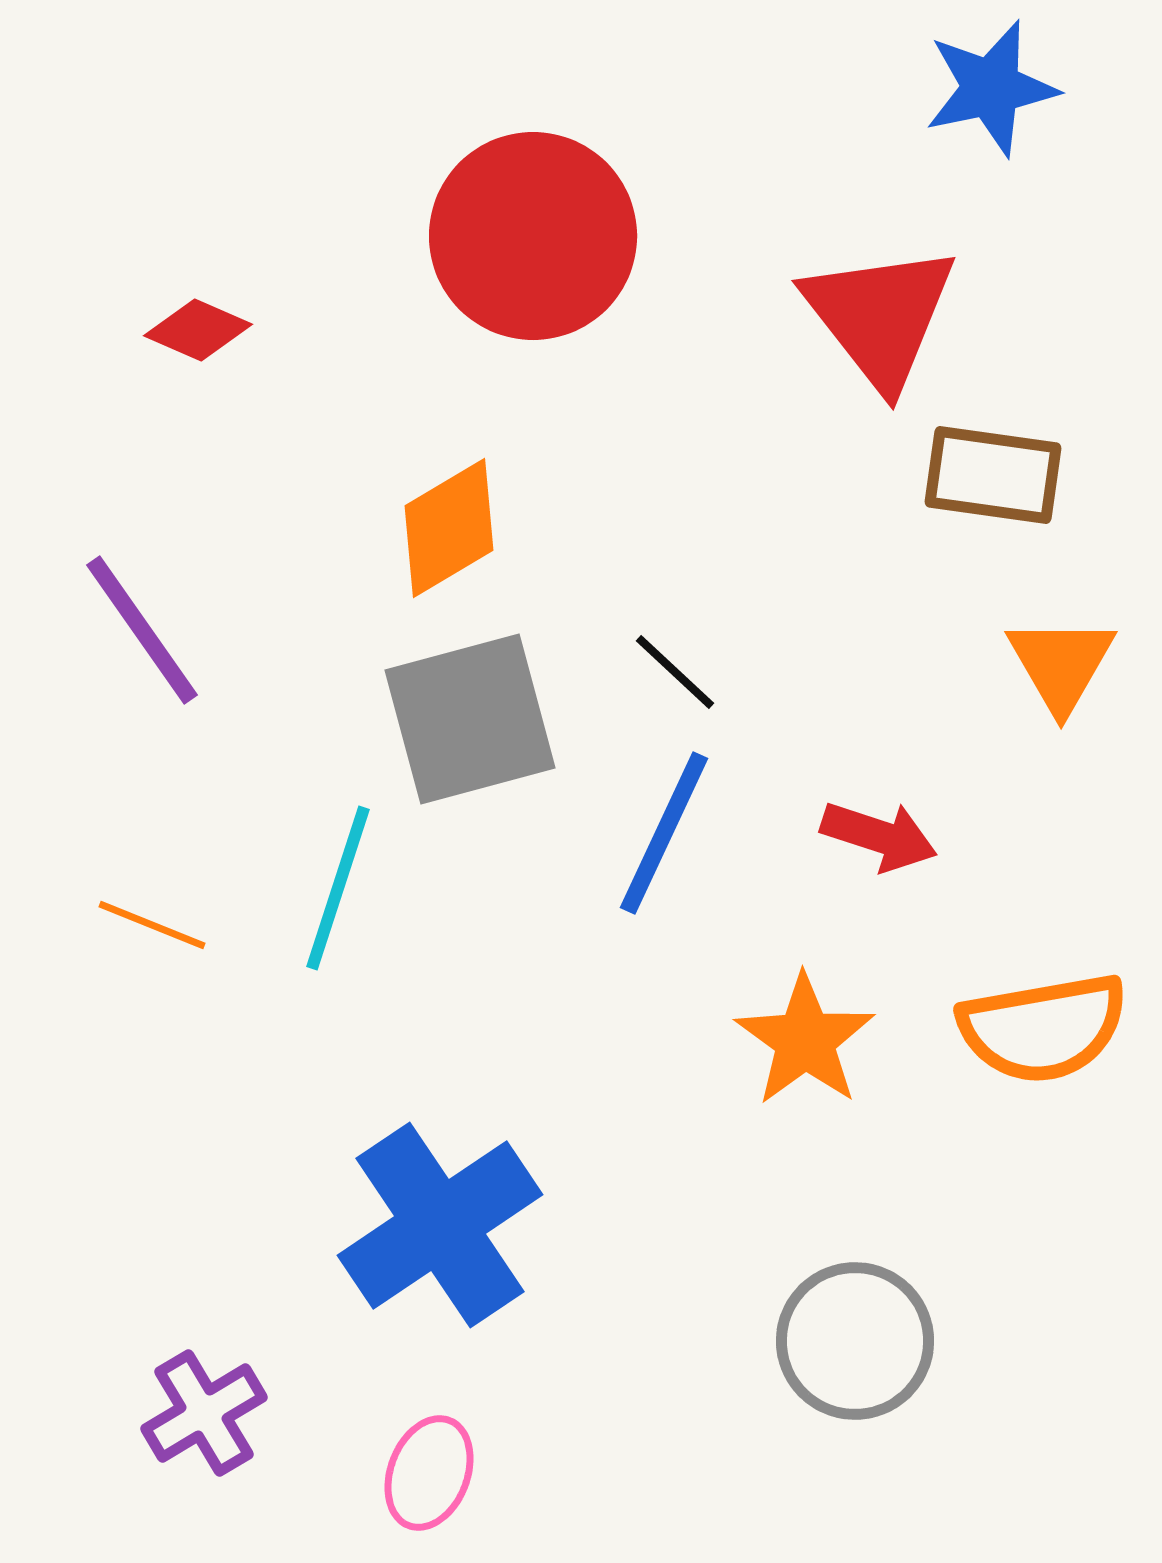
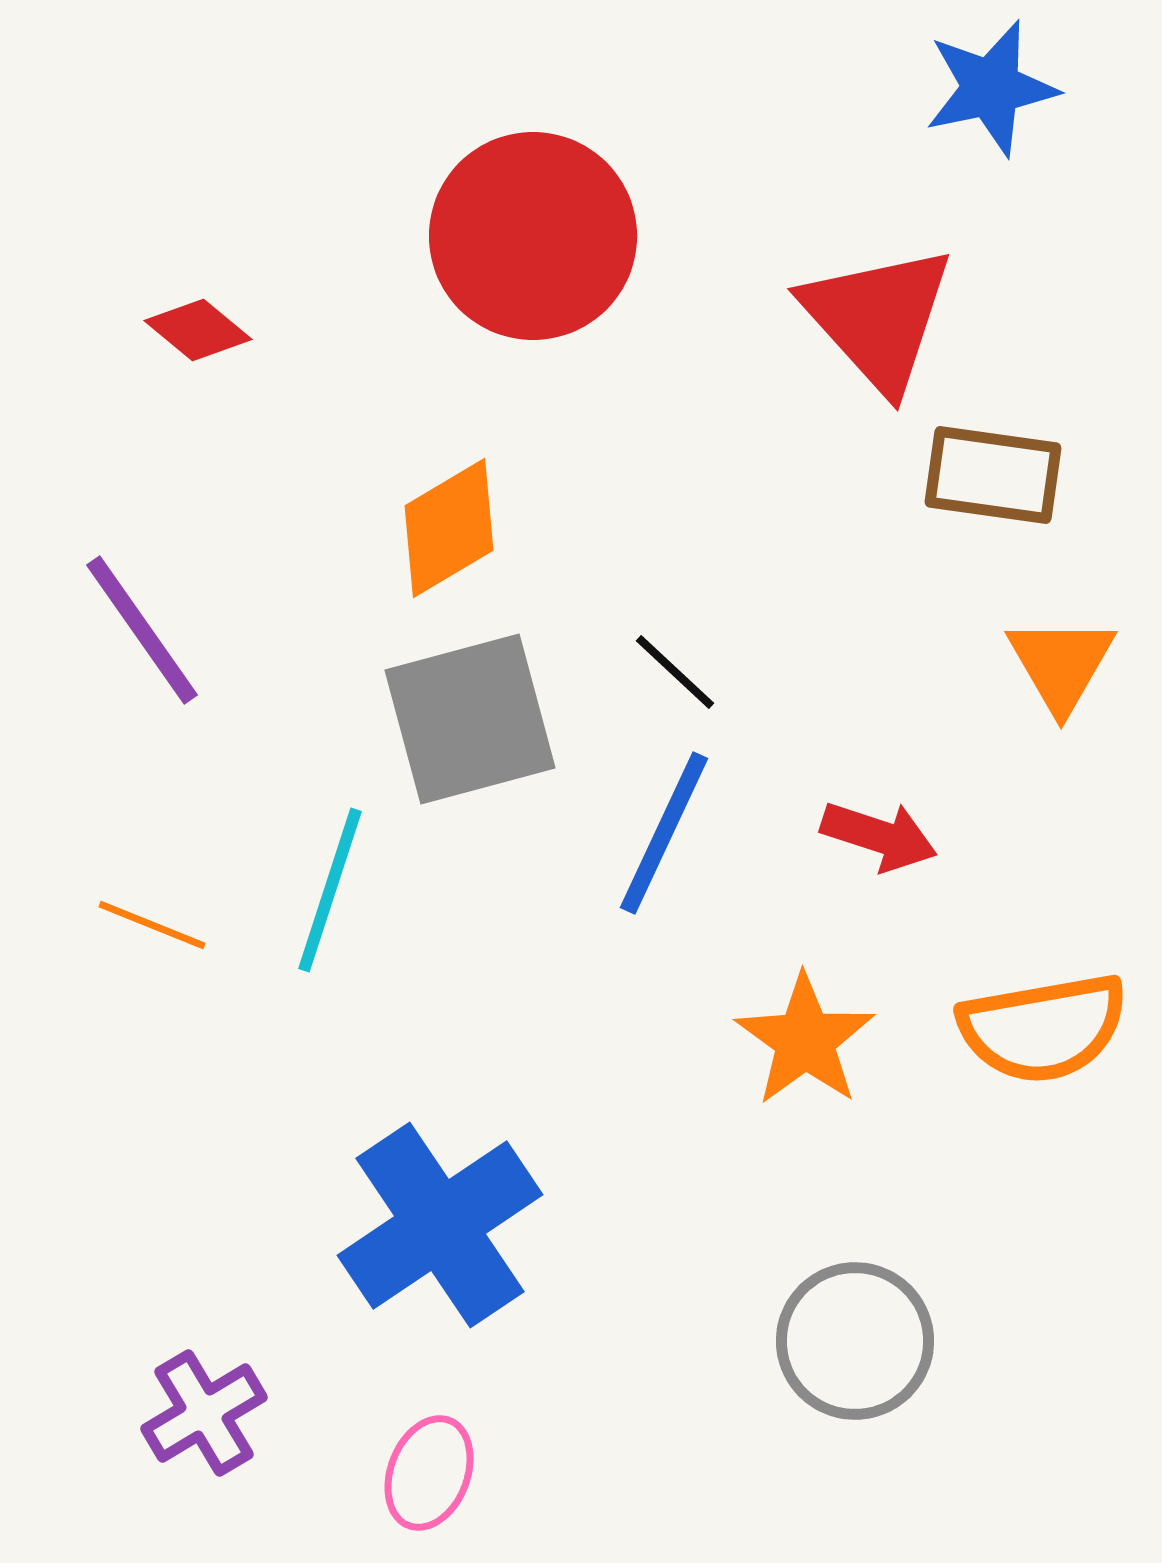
red triangle: moved 2 px left, 2 px down; rotated 4 degrees counterclockwise
red diamond: rotated 16 degrees clockwise
cyan line: moved 8 px left, 2 px down
